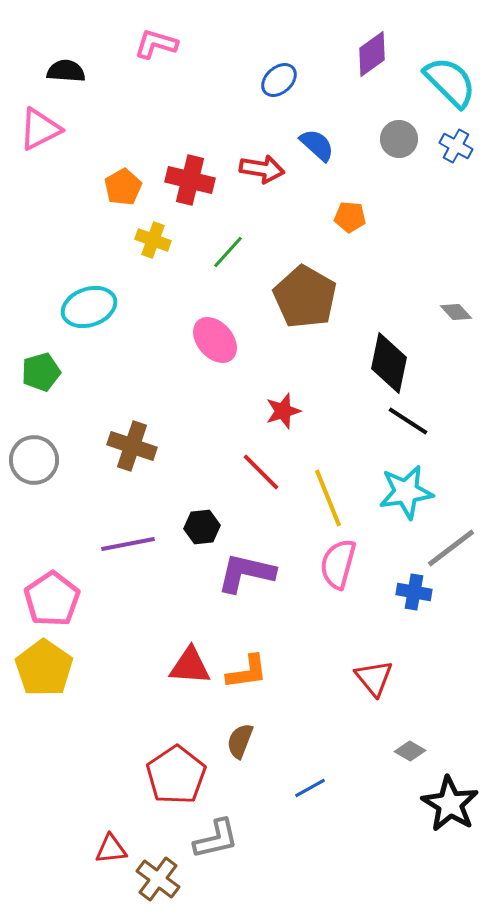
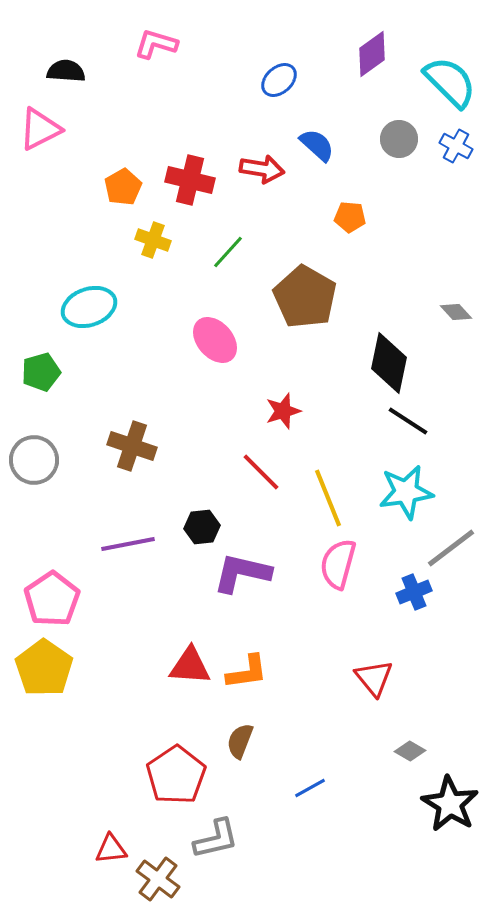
purple L-shape at (246, 573): moved 4 px left
blue cross at (414, 592): rotated 32 degrees counterclockwise
